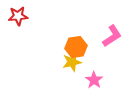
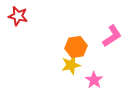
red star: rotated 18 degrees clockwise
yellow star: moved 1 px left, 3 px down
